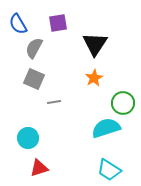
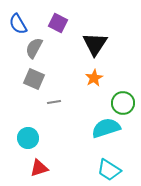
purple square: rotated 36 degrees clockwise
